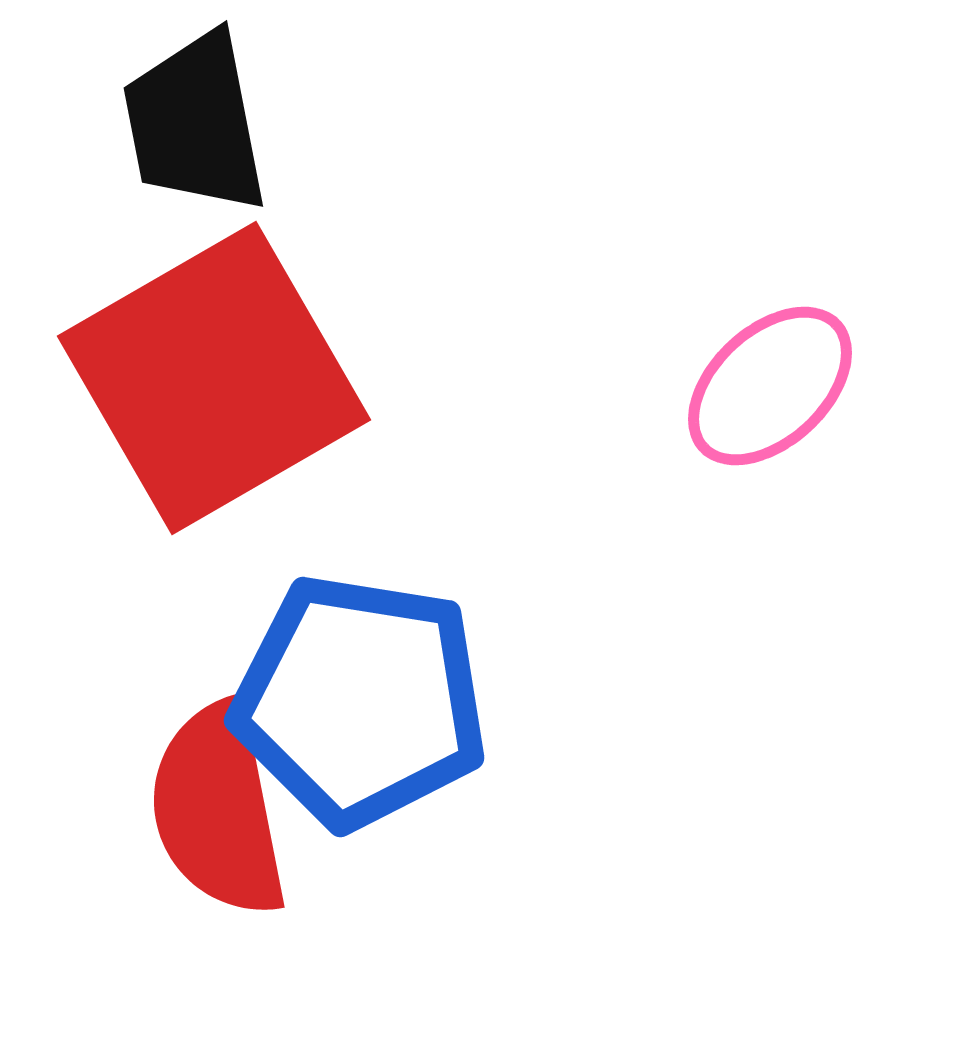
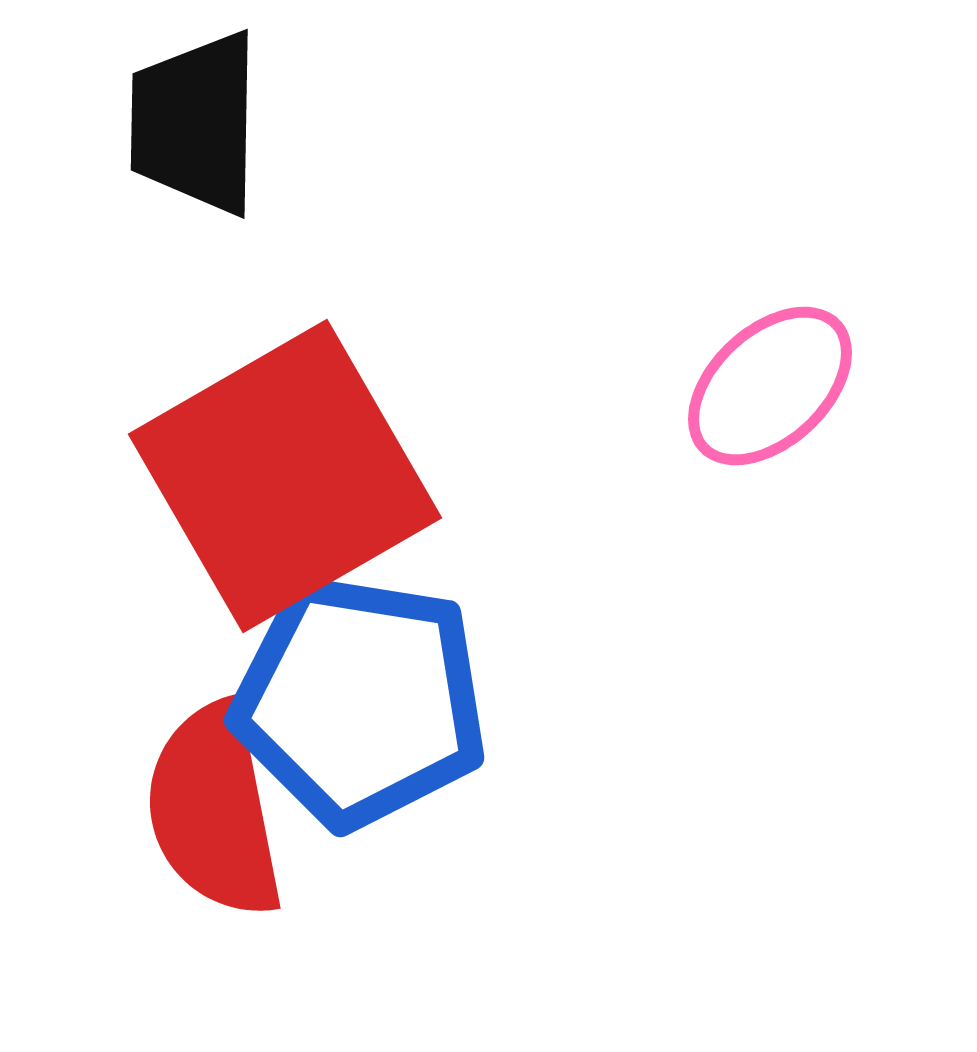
black trapezoid: rotated 12 degrees clockwise
red square: moved 71 px right, 98 px down
red semicircle: moved 4 px left, 1 px down
